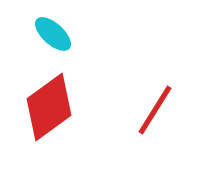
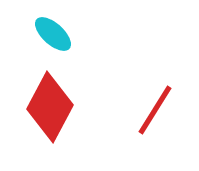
red diamond: moved 1 px right; rotated 26 degrees counterclockwise
